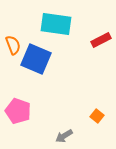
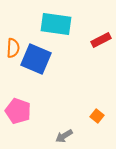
orange semicircle: moved 3 px down; rotated 24 degrees clockwise
